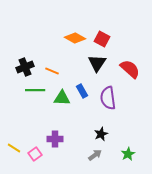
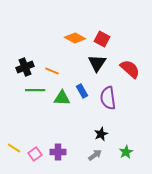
purple cross: moved 3 px right, 13 px down
green star: moved 2 px left, 2 px up
